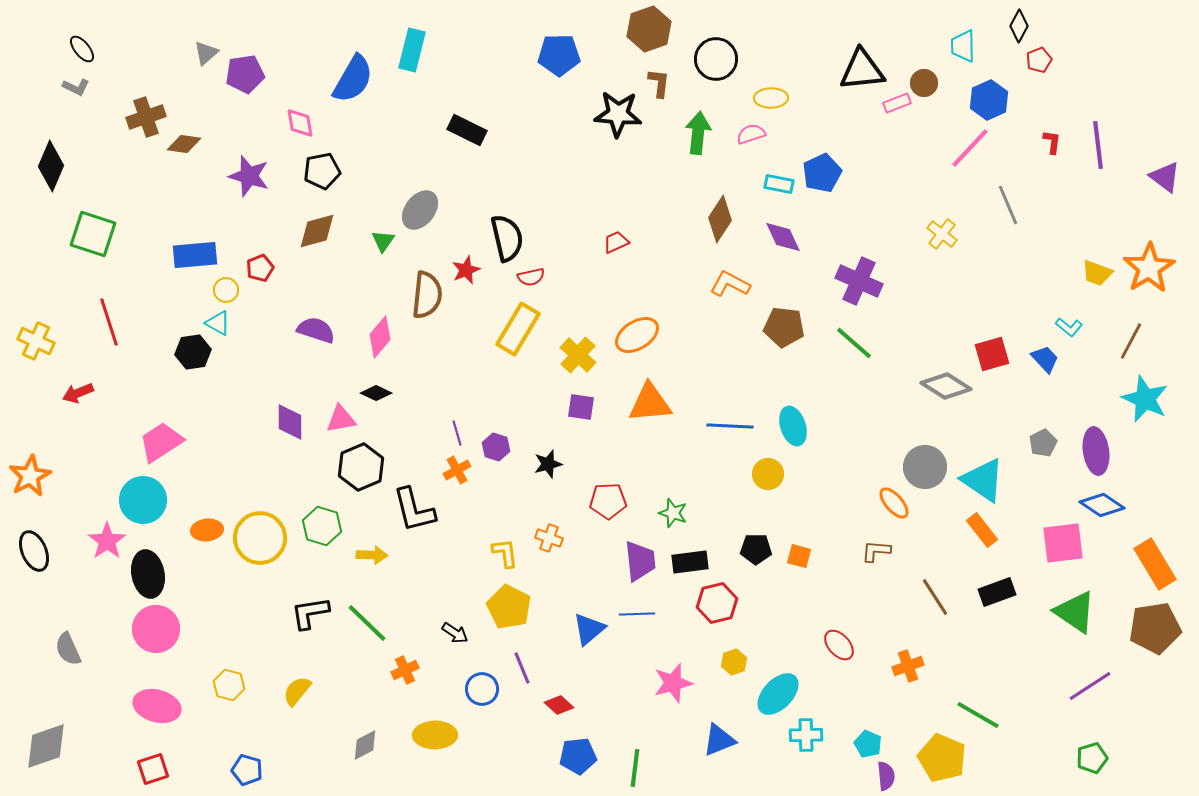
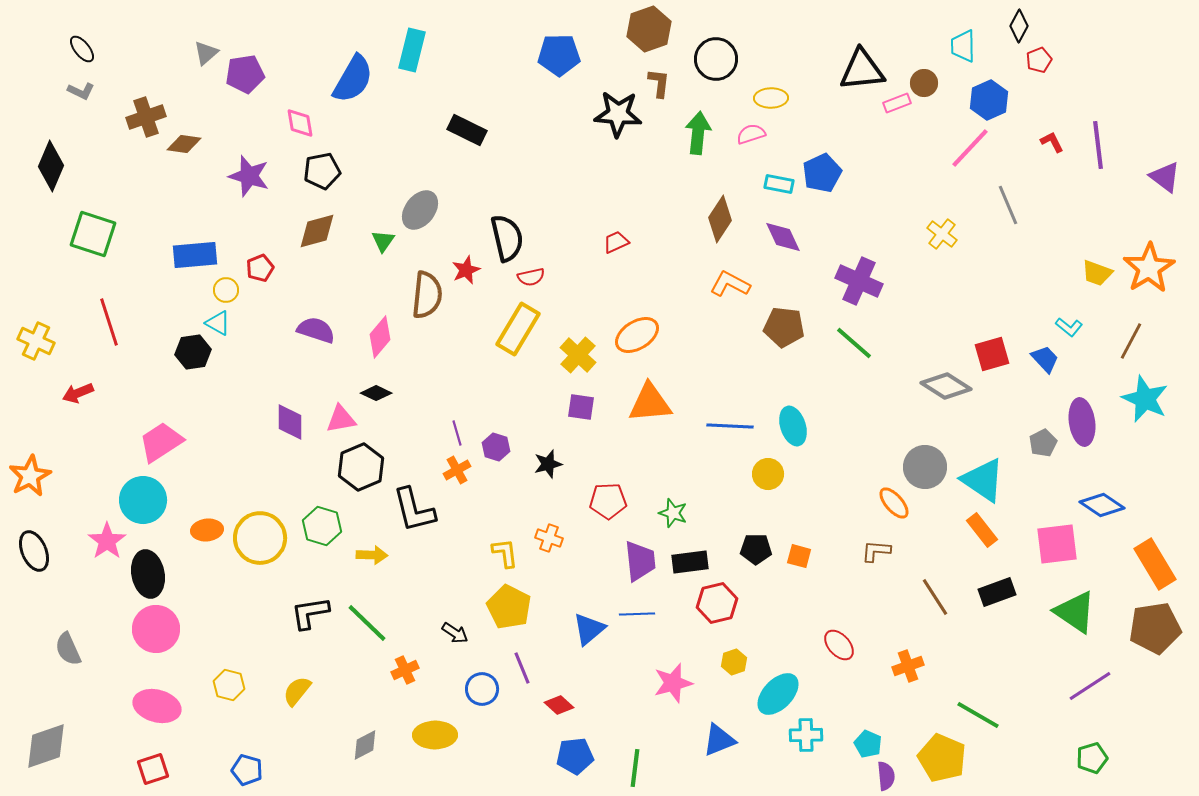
gray L-shape at (76, 87): moved 5 px right, 4 px down
red L-shape at (1052, 142): rotated 35 degrees counterclockwise
purple ellipse at (1096, 451): moved 14 px left, 29 px up
pink square at (1063, 543): moved 6 px left, 1 px down
blue pentagon at (578, 756): moved 3 px left
